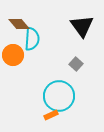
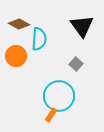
brown diamond: rotated 20 degrees counterclockwise
cyan semicircle: moved 7 px right
orange circle: moved 3 px right, 1 px down
orange rectangle: rotated 32 degrees counterclockwise
